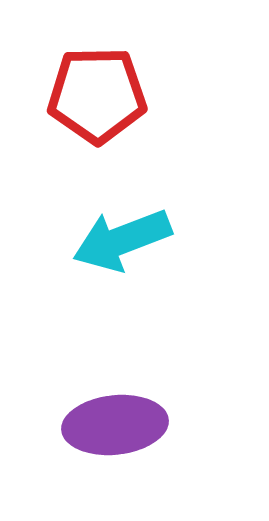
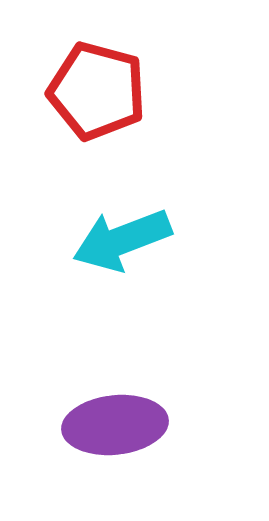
red pentagon: moved 4 px up; rotated 16 degrees clockwise
